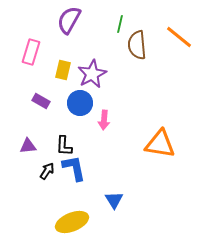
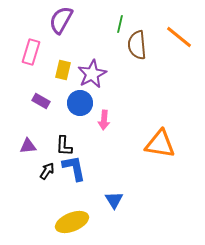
purple semicircle: moved 8 px left
